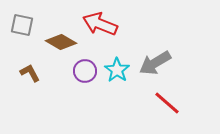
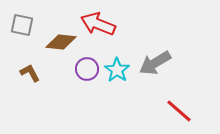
red arrow: moved 2 px left
brown diamond: rotated 24 degrees counterclockwise
purple circle: moved 2 px right, 2 px up
red line: moved 12 px right, 8 px down
